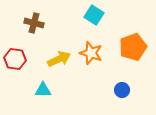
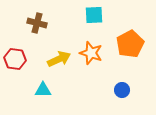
cyan square: rotated 36 degrees counterclockwise
brown cross: moved 3 px right
orange pentagon: moved 3 px left, 3 px up; rotated 8 degrees counterclockwise
